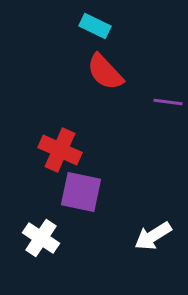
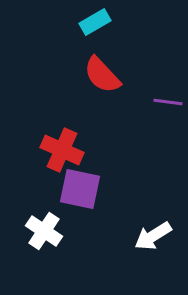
cyan rectangle: moved 4 px up; rotated 56 degrees counterclockwise
red semicircle: moved 3 px left, 3 px down
red cross: moved 2 px right
purple square: moved 1 px left, 3 px up
white cross: moved 3 px right, 7 px up
